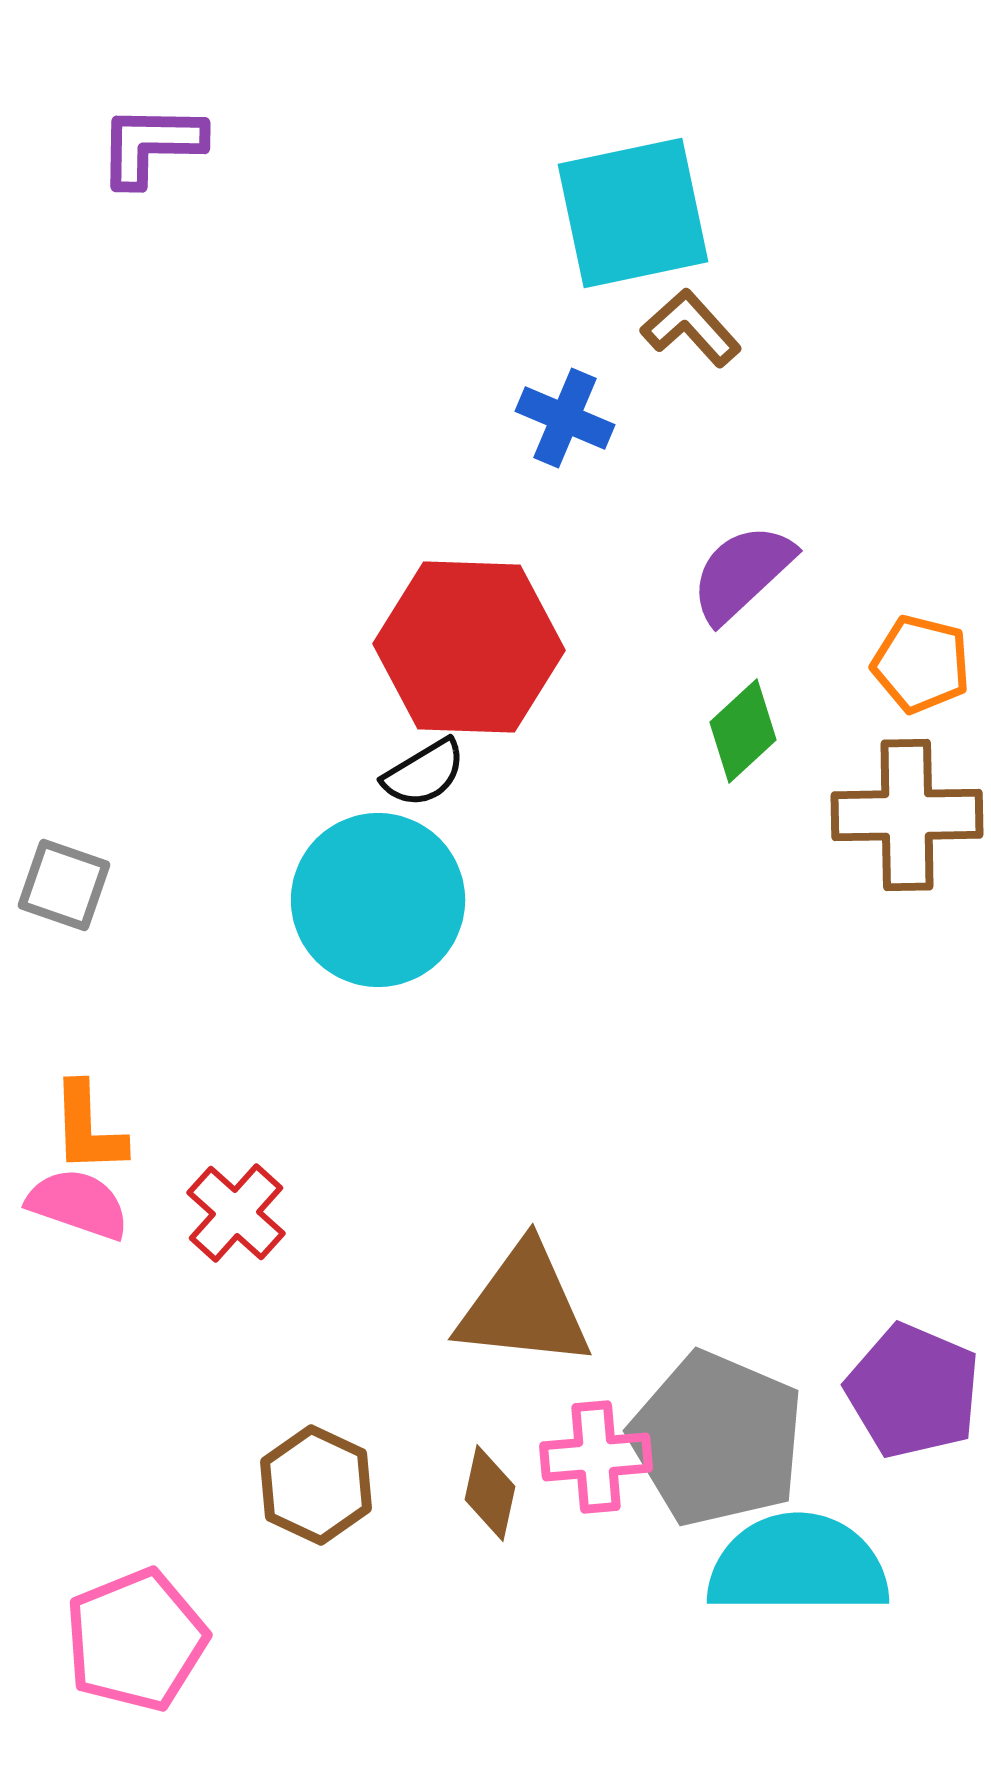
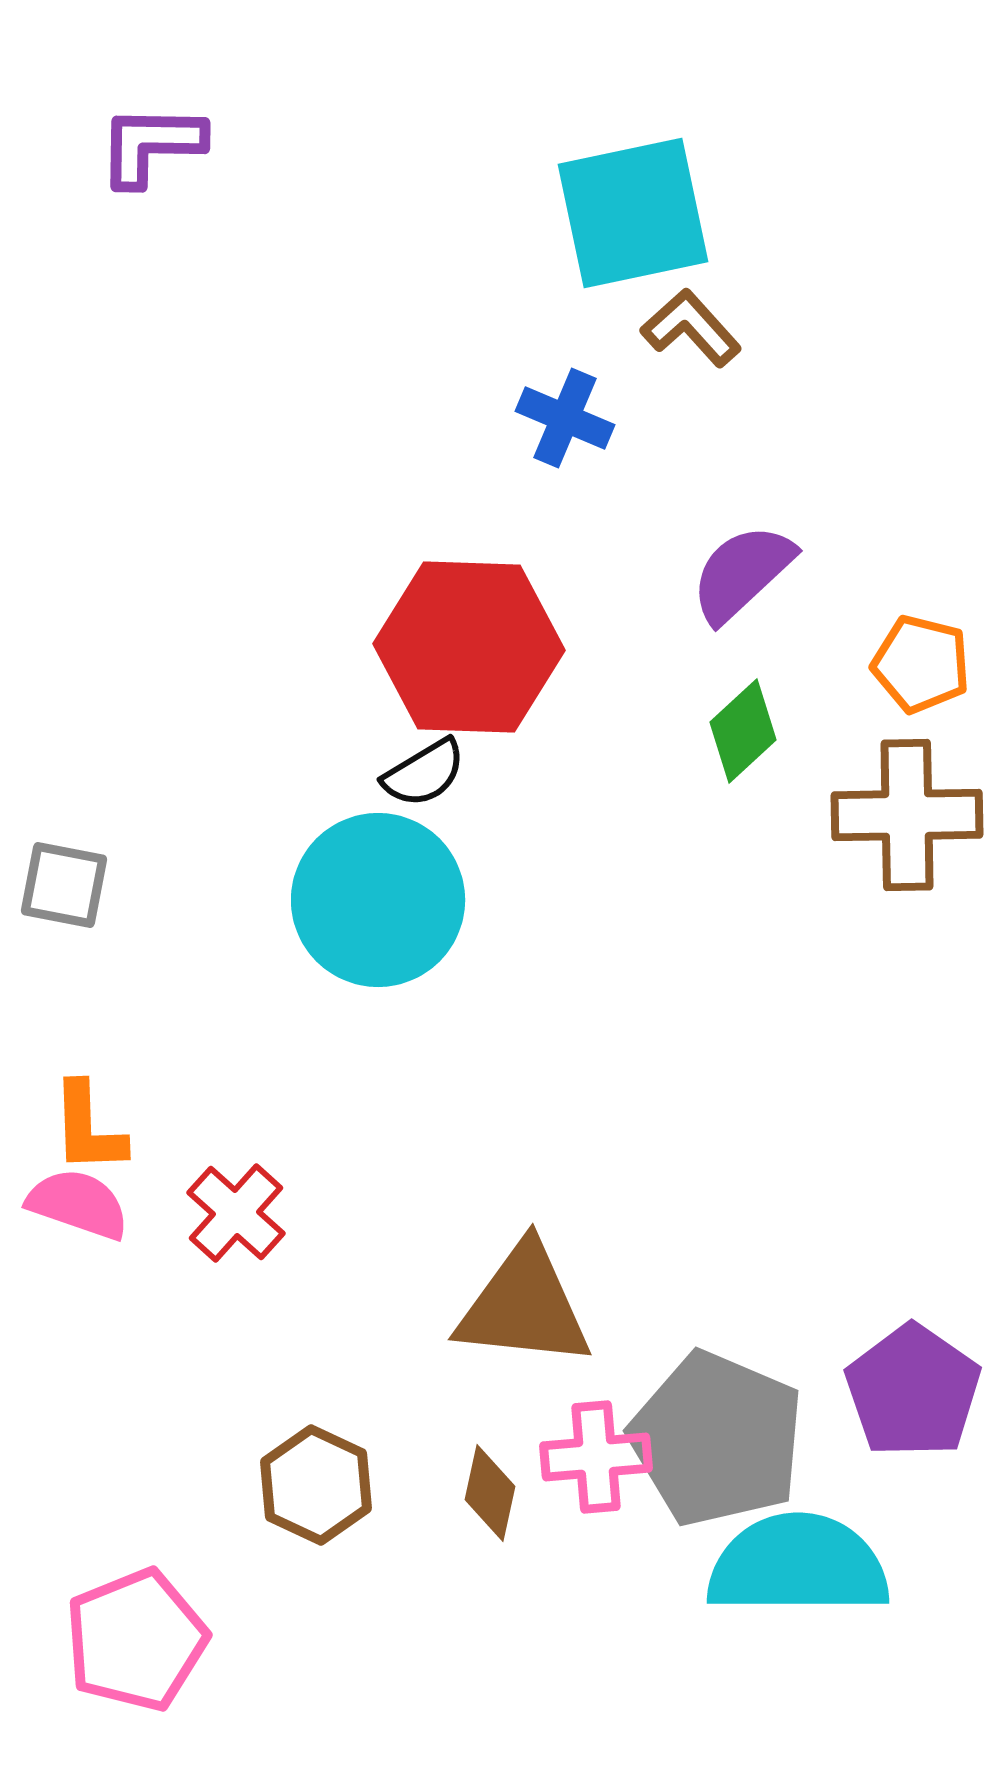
gray square: rotated 8 degrees counterclockwise
purple pentagon: rotated 12 degrees clockwise
